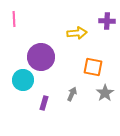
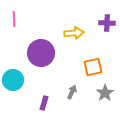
purple cross: moved 2 px down
yellow arrow: moved 3 px left
purple circle: moved 4 px up
orange square: rotated 24 degrees counterclockwise
cyan circle: moved 10 px left
gray arrow: moved 2 px up
